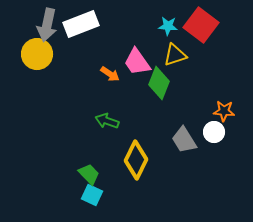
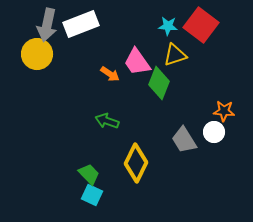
yellow diamond: moved 3 px down
